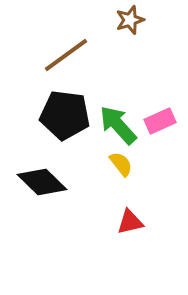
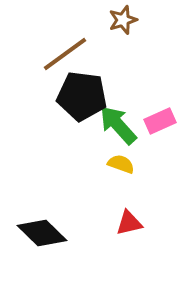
brown star: moved 7 px left
brown line: moved 1 px left, 1 px up
black pentagon: moved 17 px right, 19 px up
yellow semicircle: rotated 32 degrees counterclockwise
black diamond: moved 51 px down
red triangle: moved 1 px left, 1 px down
